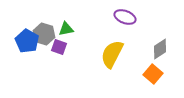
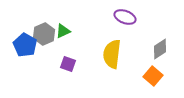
green triangle: moved 3 px left, 2 px down; rotated 14 degrees counterclockwise
gray hexagon: rotated 20 degrees clockwise
blue pentagon: moved 2 px left, 4 px down
purple square: moved 9 px right, 17 px down
yellow semicircle: rotated 20 degrees counterclockwise
orange square: moved 2 px down
